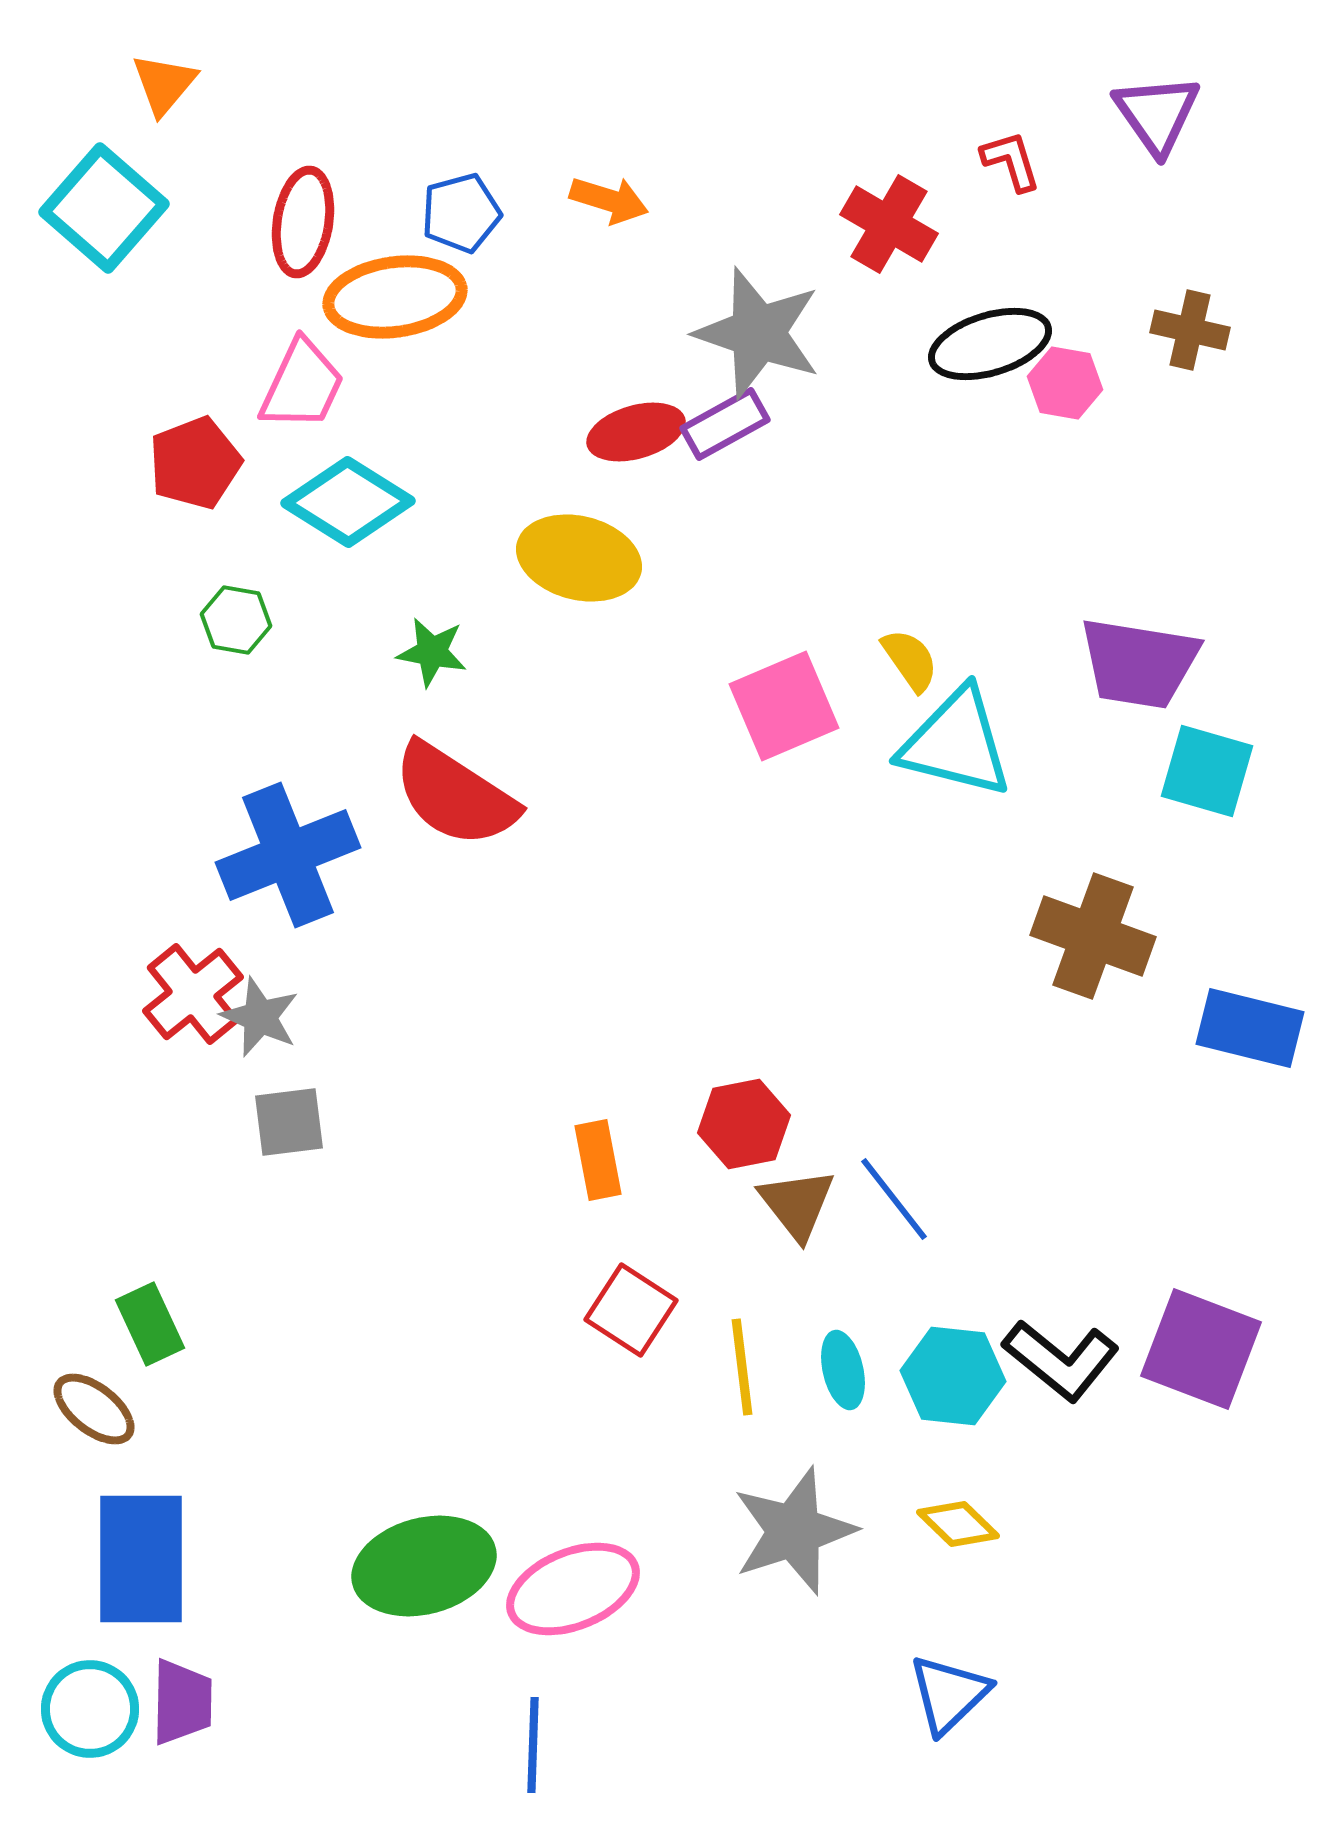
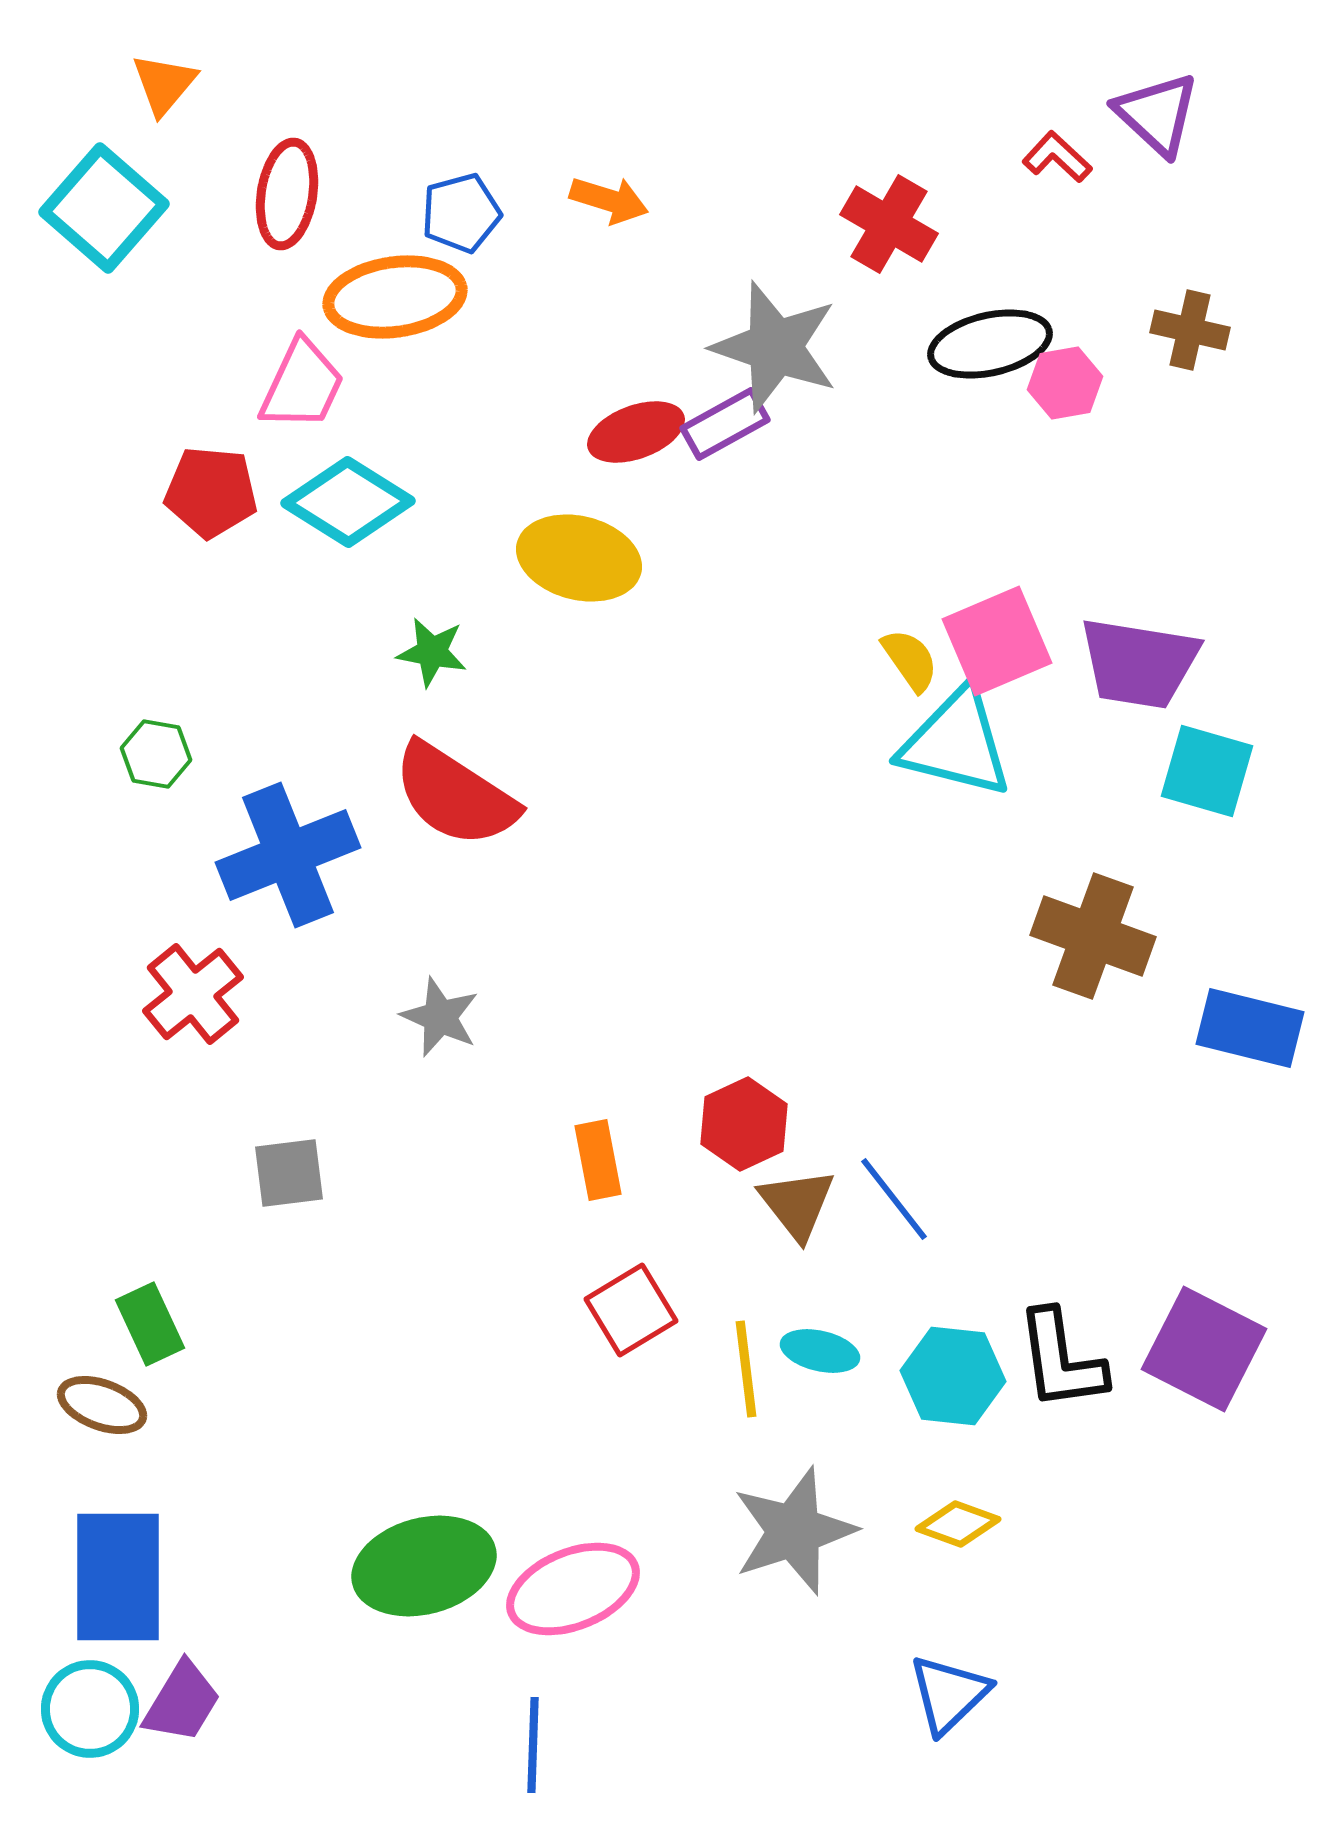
purple triangle at (1157, 114): rotated 12 degrees counterclockwise
red L-shape at (1011, 161): moved 46 px right, 4 px up; rotated 30 degrees counterclockwise
red ellipse at (303, 222): moved 16 px left, 28 px up
gray star at (758, 333): moved 17 px right, 14 px down
black ellipse at (990, 344): rotated 4 degrees clockwise
pink hexagon at (1065, 383): rotated 20 degrees counterclockwise
red ellipse at (636, 432): rotated 4 degrees counterclockwise
red pentagon at (195, 463): moved 16 px right, 29 px down; rotated 26 degrees clockwise
green hexagon at (236, 620): moved 80 px left, 134 px down
pink square at (784, 706): moved 213 px right, 65 px up
gray star at (260, 1017): moved 180 px right
gray square at (289, 1122): moved 51 px down
red hexagon at (744, 1124): rotated 14 degrees counterclockwise
red square at (631, 1310): rotated 26 degrees clockwise
purple square at (1201, 1349): moved 3 px right; rotated 6 degrees clockwise
black L-shape at (1061, 1360): rotated 43 degrees clockwise
yellow line at (742, 1367): moved 4 px right, 2 px down
cyan ellipse at (843, 1370): moved 23 px left, 19 px up; rotated 64 degrees counterclockwise
brown ellipse at (94, 1409): moved 8 px right, 4 px up; rotated 18 degrees counterclockwise
yellow diamond at (958, 1524): rotated 24 degrees counterclockwise
blue rectangle at (141, 1559): moved 23 px left, 18 px down
purple trapezoid at (182, 1702): rotated 30 degrees clockwise
